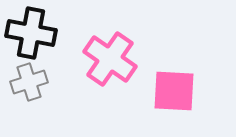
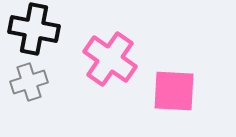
black cross: moved 3 px right, 4 px up
